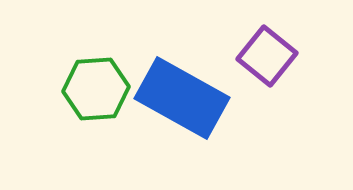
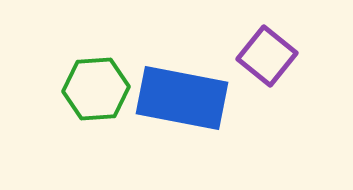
blue rectangle: rotated 18 degrees counterclockwise
